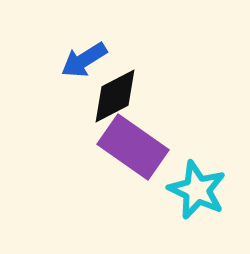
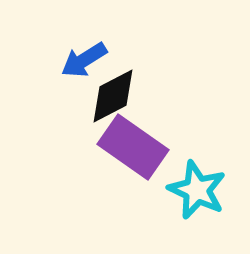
black diamond: moved 2 px left
